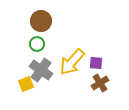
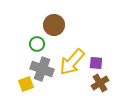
brown circle: moved 13 px right, 4 px down
gray cross: moved 1 px right, 1 px up; rotated 15 degrees counterclockwise
